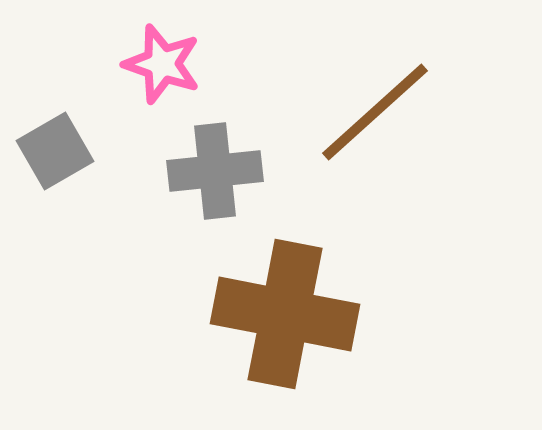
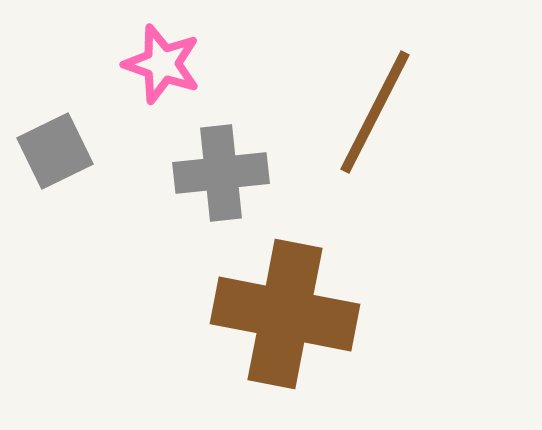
brown line: rotated 21 degrees counterclockwise
gray square: rotated 4 degrees clockwise
gray cross: moved 6 px right, 2 px down
